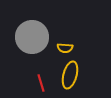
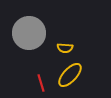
gray circle: moved 3 px left, 4 px up
yellow ellipse: rotated 28 degrees clockwise
